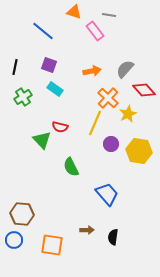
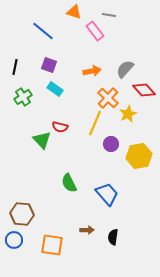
yellow hexagon: moved 5 px down; rotated 20 degrees counterclockwise
green semicircle: moved 2 px left, 16 px down
